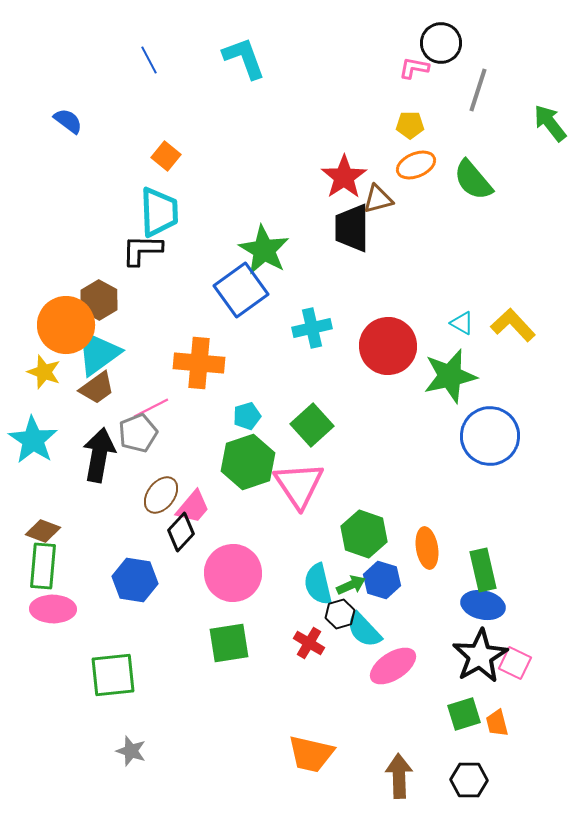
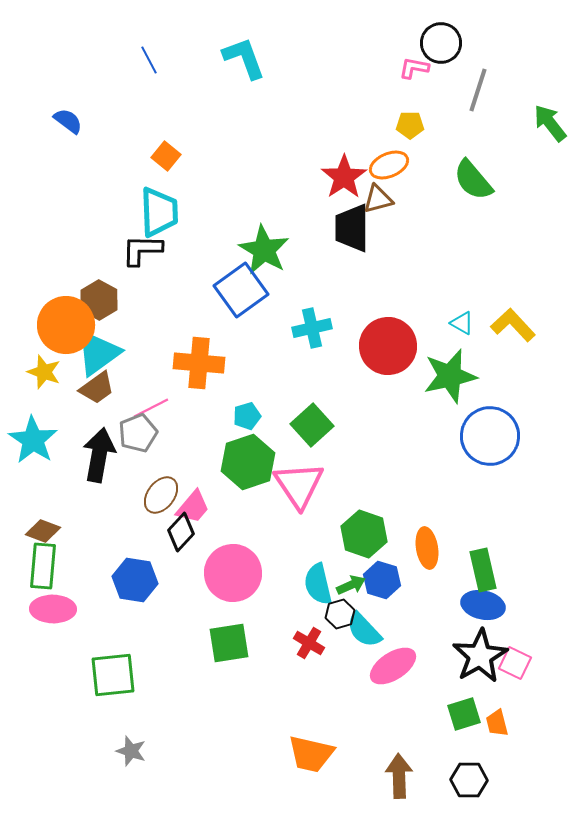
orange ellipse at (416, 165): moved 27 px left
